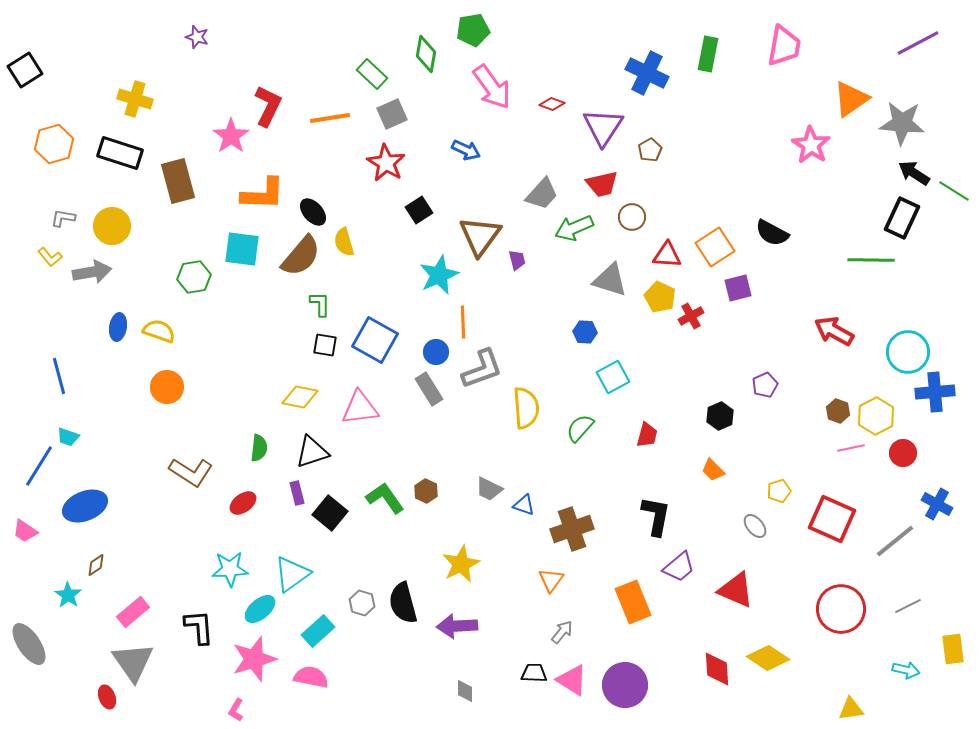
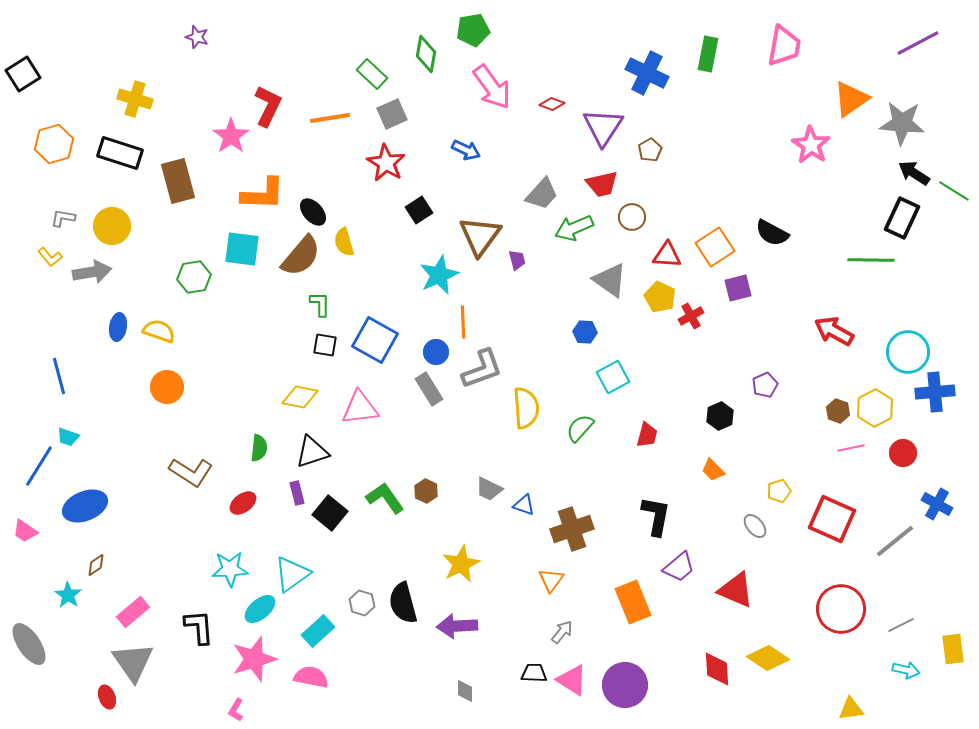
black square at (25, 70): moved 2 px left, 4 px down
gray triangle at (610, 280): rotated 18 degrees clockwise
yellow hexagon at (876, 416): moved 1 px left, 8 px up
gray line at (908, 606): moved 7 px left, 19 px down
